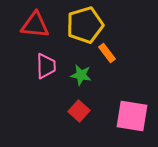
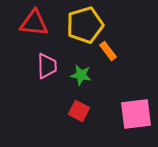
red triangle: moved 1 px left, 2 px up
orange rectangle: moved 1 px right, 2 px up
pink trapezoid: moved 1 px right
red square: rotated 15 degrees counterclockwise
pink square: moved 4 px right, 2 px up; rotated 16 degrees counterclockwise
